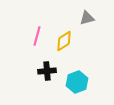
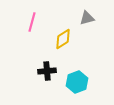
pink line: moved 5 px left, 14 px up
yellow diamond: moved 1 px left, 2 px up
